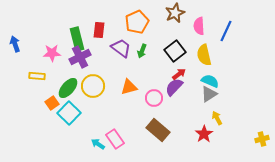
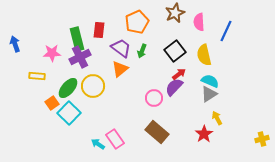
pink semicircle: moved 4 px up
orange triangle: moved 9 px left, 18 px up; rotated 24 degrees counterclockwise
brown rectangle: moved 1 px left, 2 px down
